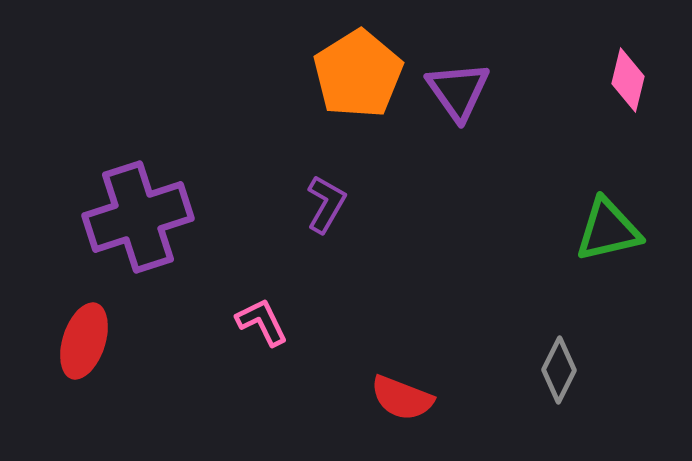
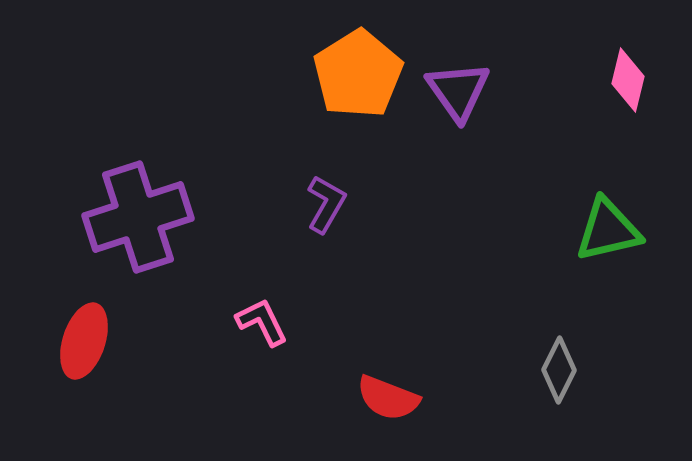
red semicircle: moved 14 px left
